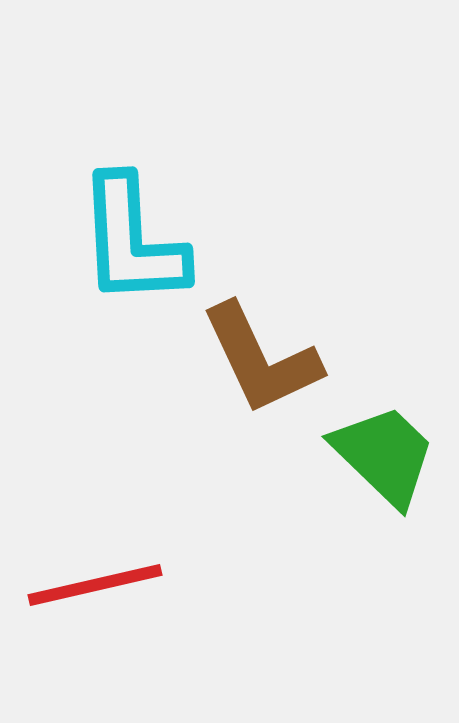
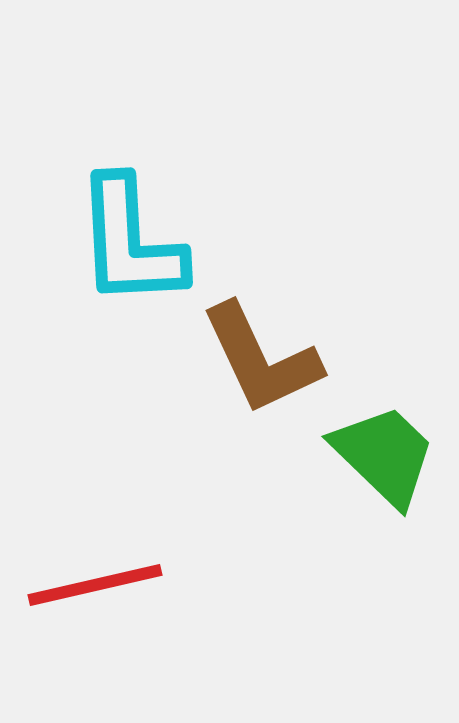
cyan L-shape: moved 2 px left, 1 px down
